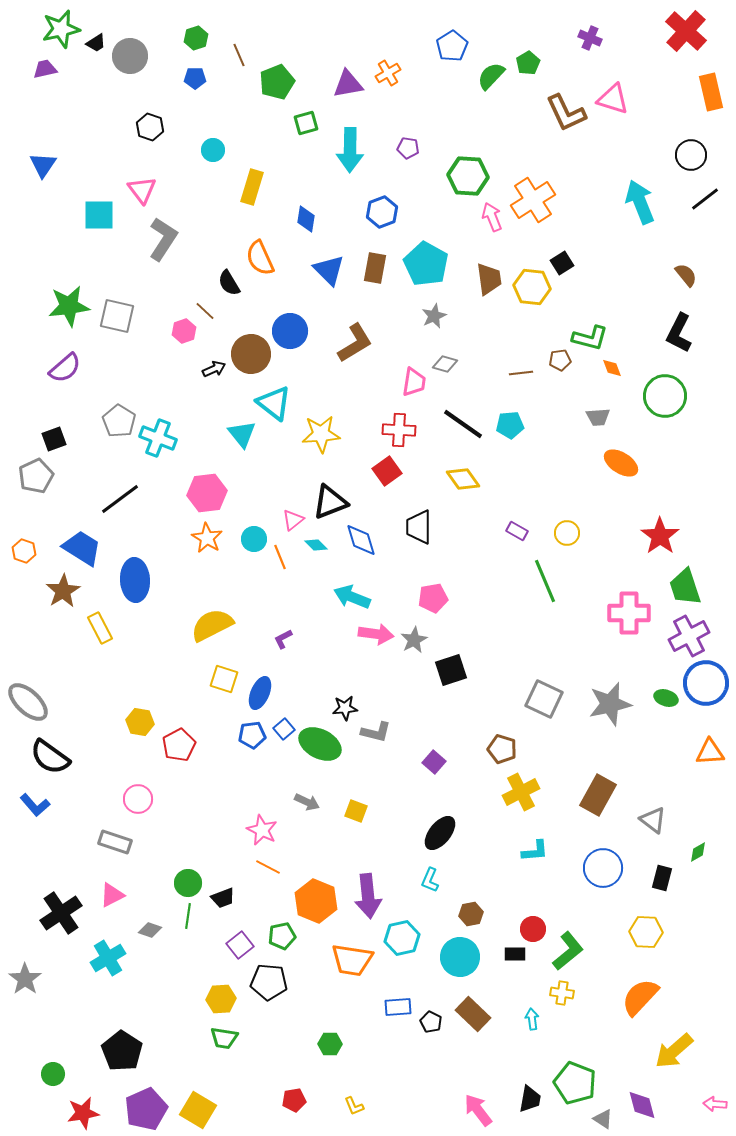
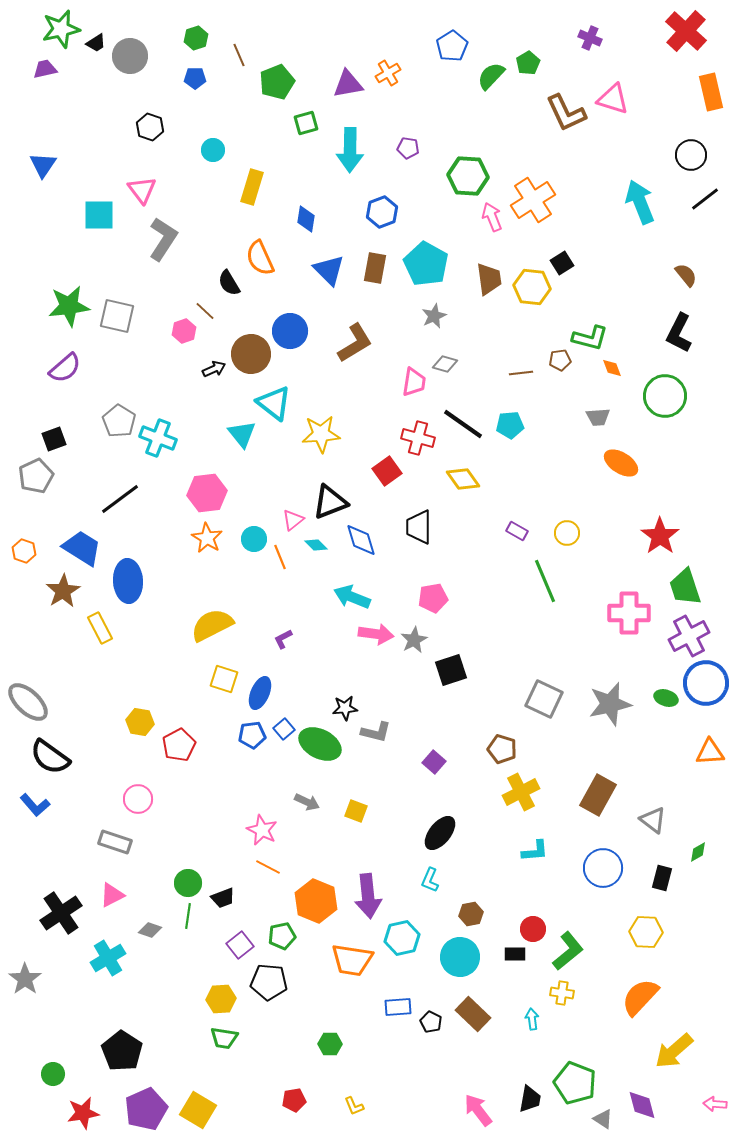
red cross at (399, 430): moved 19 px right, 8 px down; rotated 12 degrees clockwise
blue ellipse at (135, 580): moved 7 px left, 1 px down
